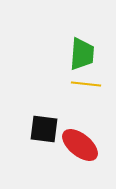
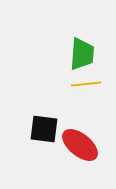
yellow line: rotated 12 degrees counterclockwise
